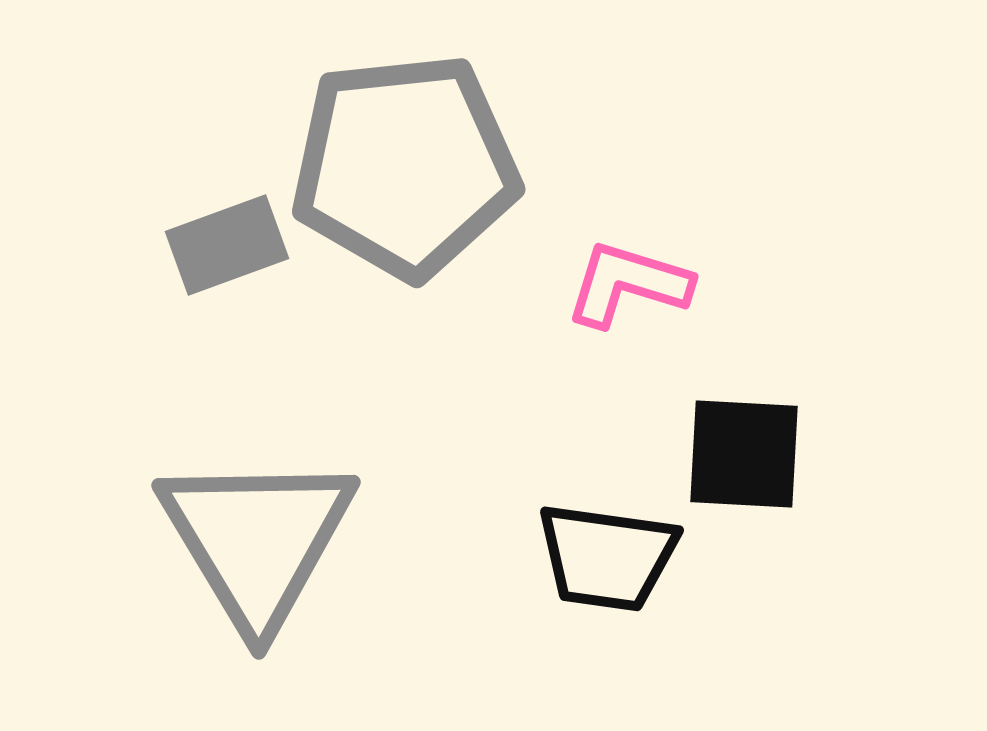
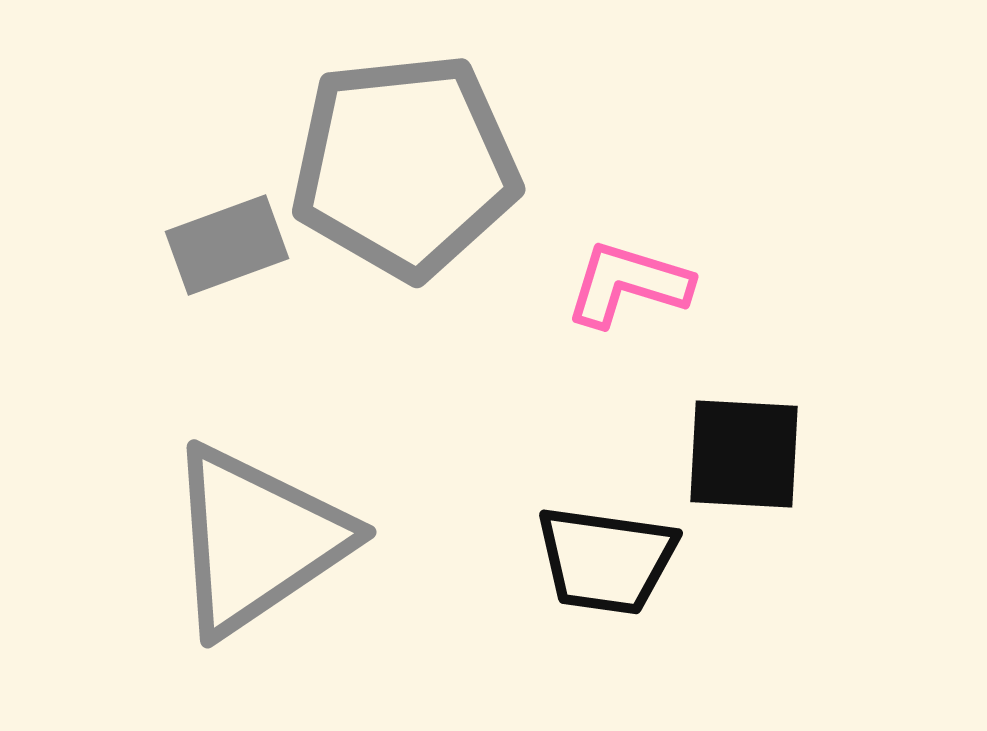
gray triangle: rotated 27 degrees clockwise
black trapezoid: moved 1 px left, 3 px down
